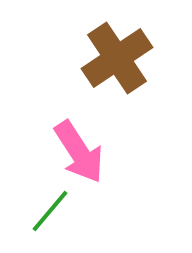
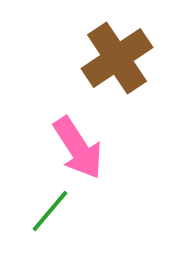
pink arrow: moved 1 px left, 4 px up
